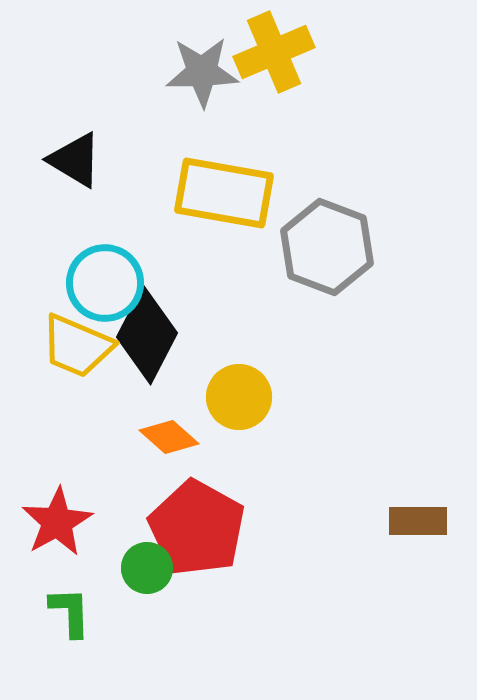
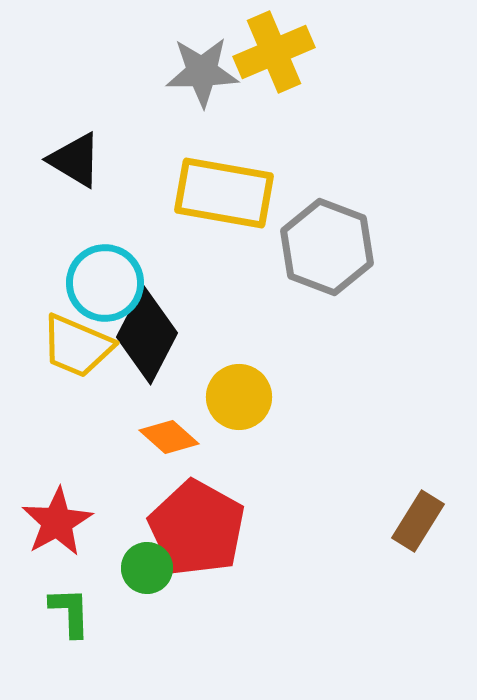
brown rectangle: rotated 58 degrees counterclockwise
